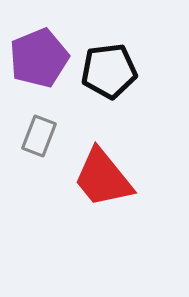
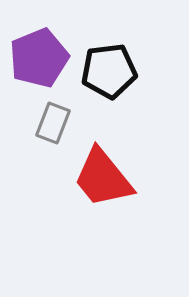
gray rectangle: moved 14 px right, 13 px up
